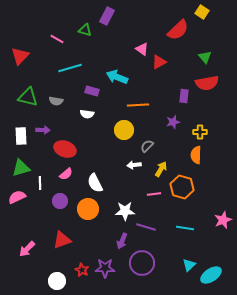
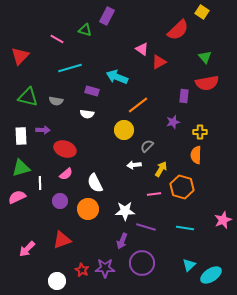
orange line at (138, 105): rotated 35 degrees counterclockwise
